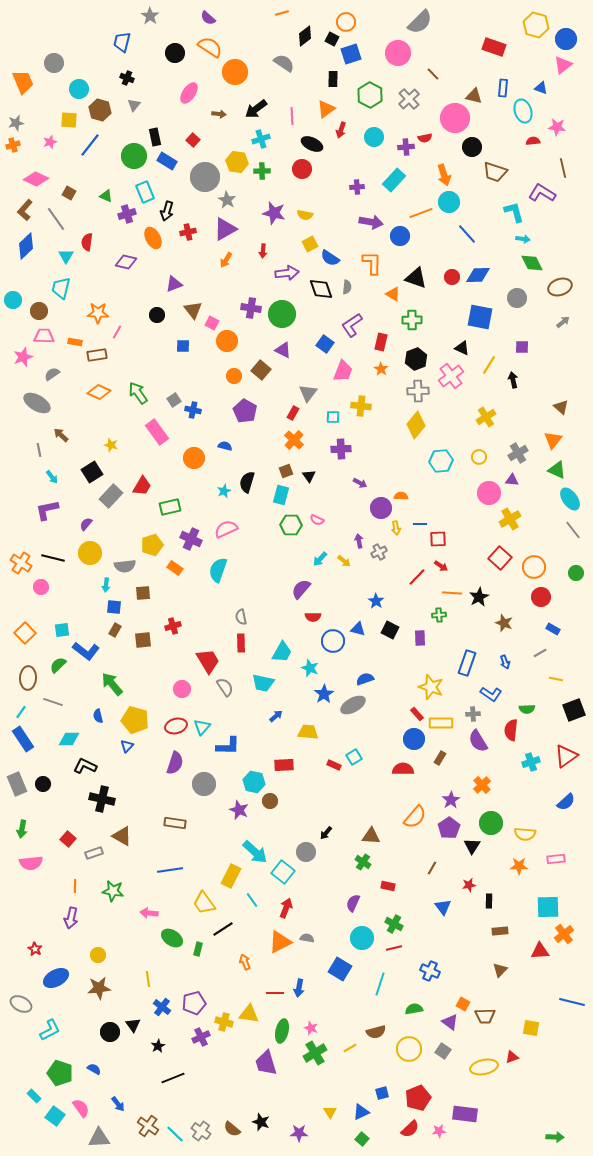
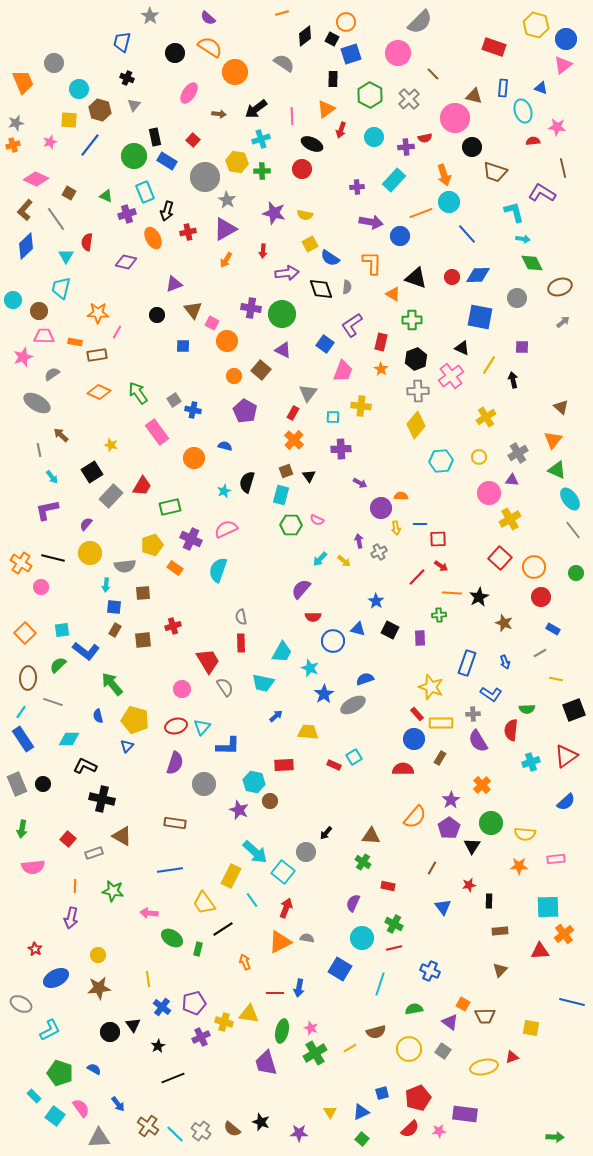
pink semicircle at (31, 863): moved 2 px right, 4 px down
